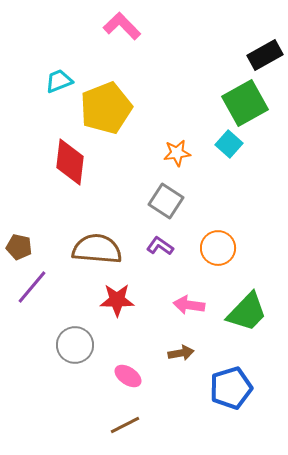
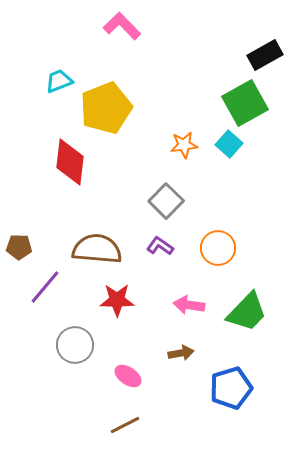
orange star: moved 7 px right, 8 px up
gray square: rotated 12 degrees clockwise
brown pentagon: rotated 10 degrees counterclockwise
purple line: moved 13 px right
